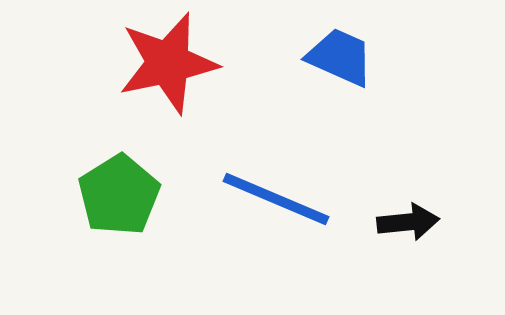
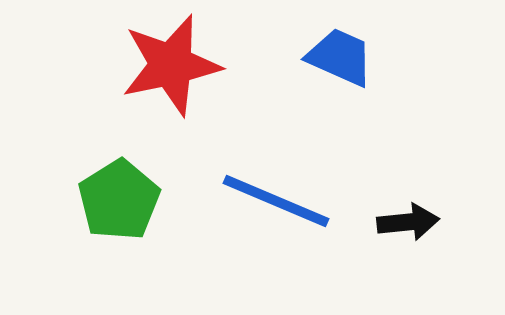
red star: moved 3 px right, 2 px down
green pentagon: moved 5 px down
blue line: moved 2 px down
